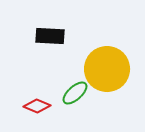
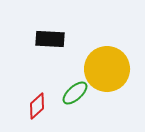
black rectangle: moved 3 px down
red diamond: rotated 64 degrees counterclockwise
